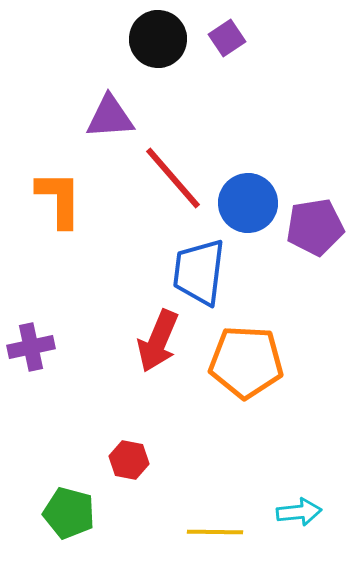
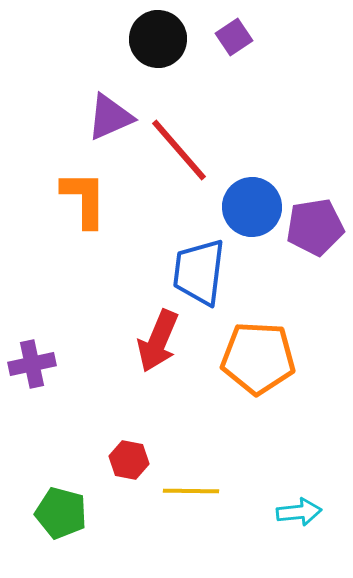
purple square: moved 7 px right, 1 px up
purple triangle: rotated 20 degrees counterclockwise
red line: moved 6 px right, 28 px up
orange L-shape: moved 25 px right
blue circle: moved 4 px right, 4 px down
purple cross: moved 1 px right, 17 px down
orange pentagon: moved 12 px right, 4 px up
green pentagon: moved 8 px left
yellow line: moved 24 px left, 41 px up
